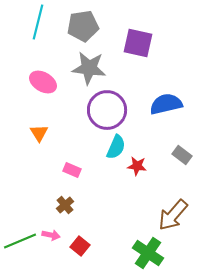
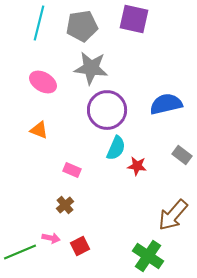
cyan line: moved 1 px right, 1 px down
gray pentagon: moved 1 px left
purple square: moved 4 px left, 24 px up
gray star: moved 2 px right
orange triangle: moved 3 px up; rotated 36 degrees counterclockwise
cyan semicircle: moved 1 px down
pink arrow: moved 3 px down
green line: moved 11 px down
red square: rotated 24 degrees clockwise
green cross: moved 3 px down
